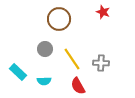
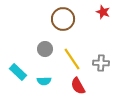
brown circle: moved 4 px right
